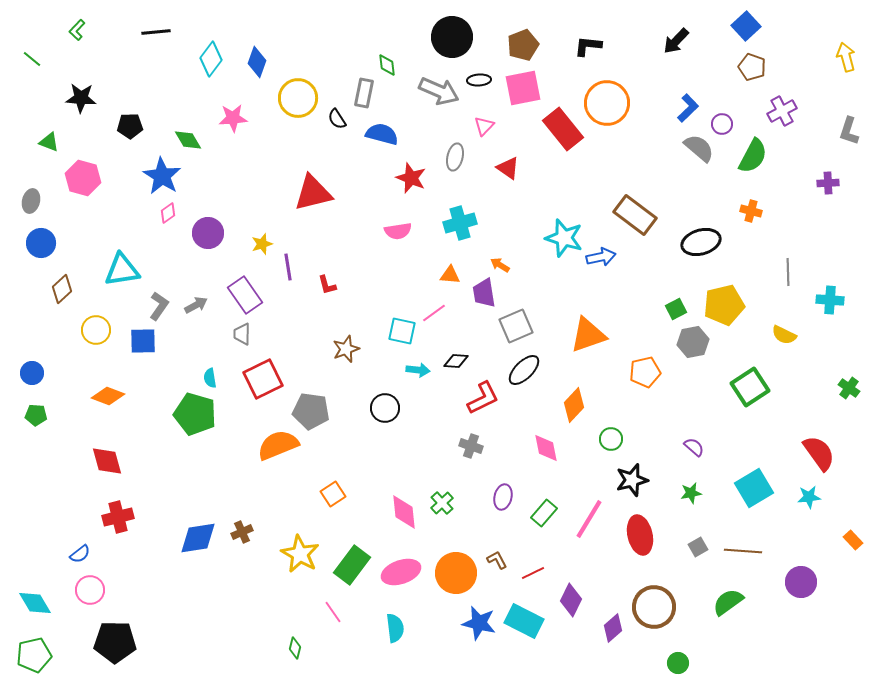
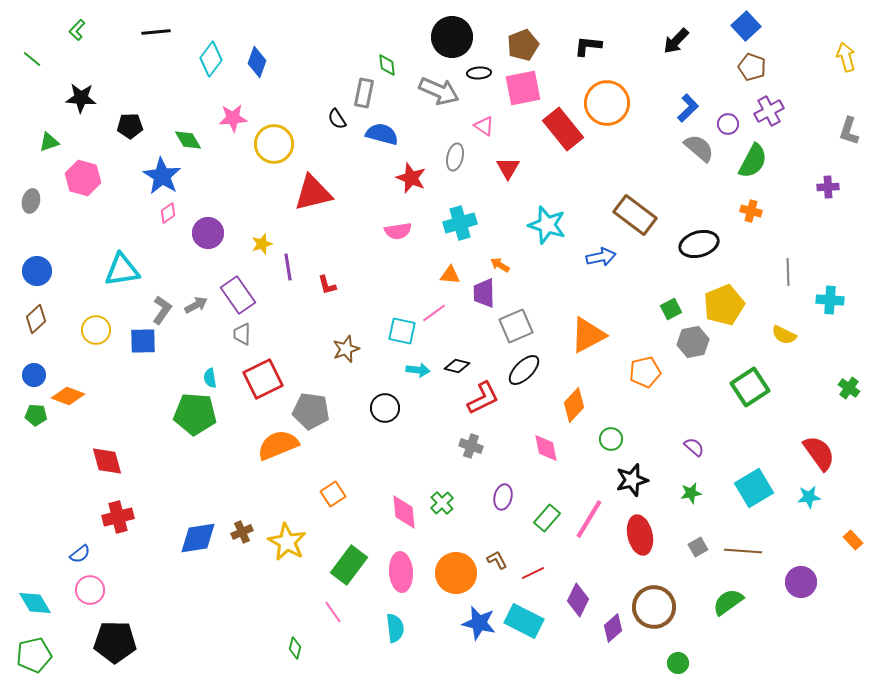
black ellipse at (479, 80): moved 7 px up
yellow circle at (298, 98): moved 24 px left, 46 px down
purple cross at (782, 111): moved 13 px left
purple circle at (722, 124): moved 6 px right
pink triangle at (484, 126): rotated 40 degrees counterclockwise
green triangle at (49, 142): rotated 40 degrees counterclockwise
green semicircle at (753, 156): moved 5 px down
red triangle at (508, 168): rotated 25 degrees clockwise
purple cross at (828, 183): moved 4 px down
cyan star at (564, 238): moved 17 px left, 13 px up
black ellipse at (701, 242): moved 2 px left, 2 px down
blue circle at (41, 243): moved 4 px left, 28 px down
brown diamond at (62, 289): moved 26 px left, 30 px down
purple trapezoid at (484, 293): rotated 8 degrees clockwise
purple rectangle at (245, 295): moved 7 px left
yellow pentagon at (724, 305): rotated 9 degrees counterclockwise
gray L-shape at (159, 306): moved 3 px right, 4 px down
green square at (676, 309): moved 5 px left
orange triangle at (588, 335): rotated 9 degrees counterclockwise
black diamond at (456, 361): moved 1 px right, 5 px down; rotated 10 degrees clockwise
blue circle at (32, 373): moved 2 px right, 2 px down
orange diamond at (108, 396): moved 40 px left
green pentagon at (195, 414): rotated 12 degrees counterclockwise
green rectangle at (544, 513): moved 3 px right, 5 px down
yellow star at (300, 554): moved 13 px left, 12 px up
green rectangle at (352, 565): moved 3 px left
pink ellipse at (401, 572): rotated 75 degrees counterclockwise
purple diamond at (571, 600): moved 7 px right
